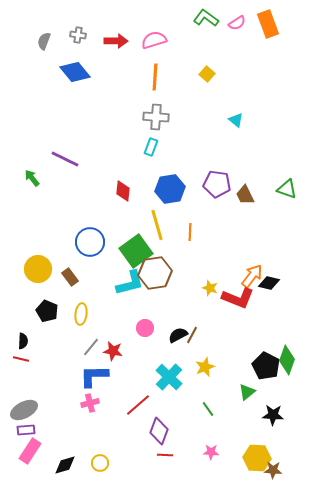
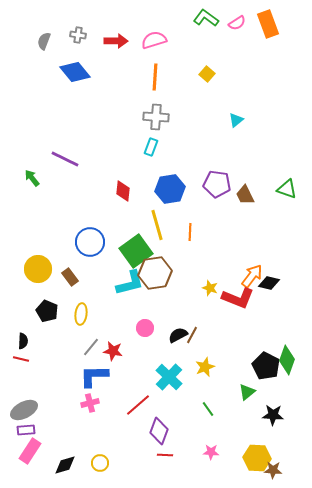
cyan triangle at (236, 120): rotated 42 degrees clockwise
